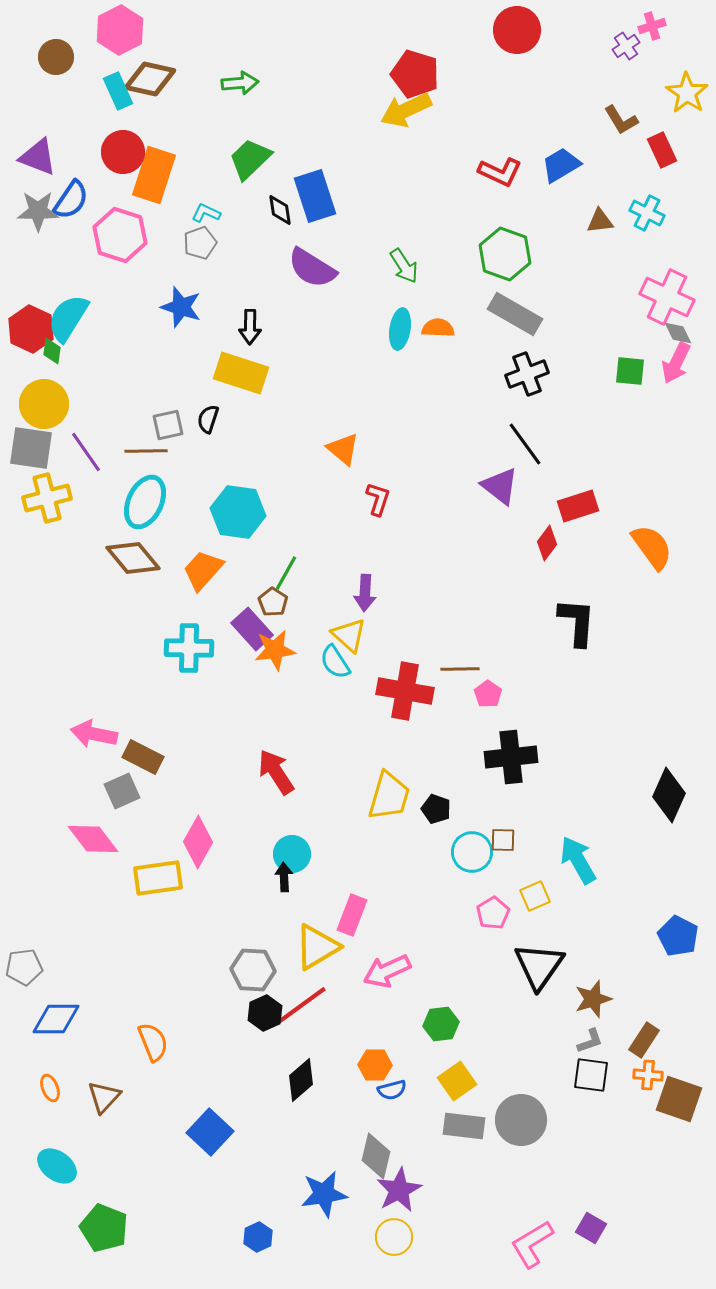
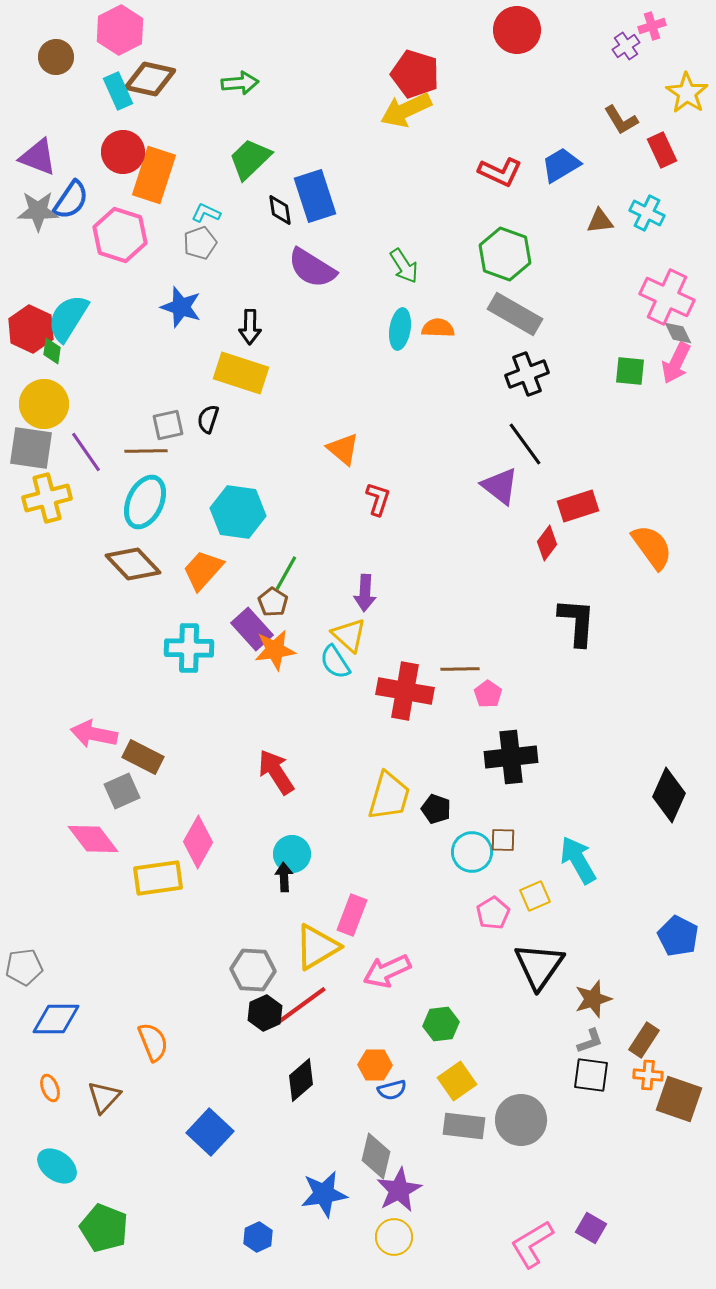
brown diamond at (133, 558): moved 6 px down; rotated 4 degrees counterclockwise
